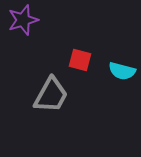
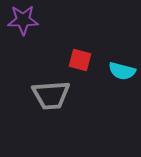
purple star: rotated 16 degrees clockwise
gray trapezoid: rotated 57 degrees clockwise
